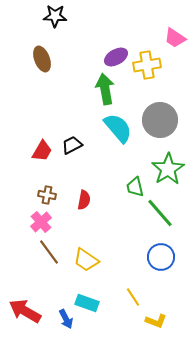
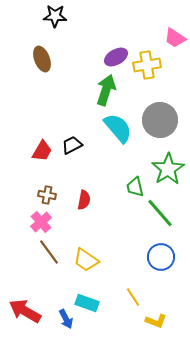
green arrow: moved 1 px right, 1 px down; rotated 28 degrees clockwise
